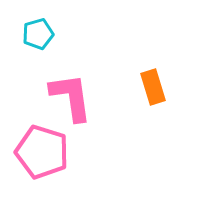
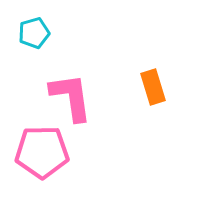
cyan pentagon: moved 4 px left, 1 px up
pink pentagon: rotated 18 degrees counterclockwise
